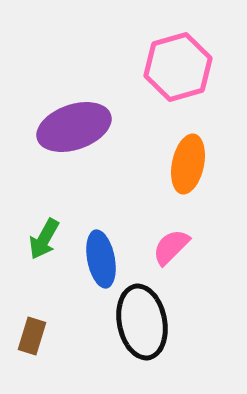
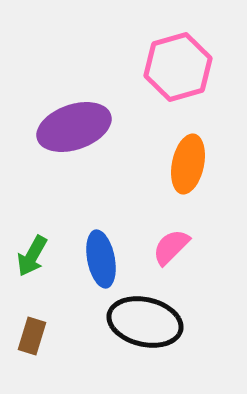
green arrow: moved 12 px left, 17 px down
black ellipse: moved 3 px right; rotated 66 degrees counterclockwise
